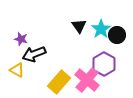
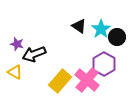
black triangle: rotated 21 degrees counterclockwise
black circle: moved 2 px down
purple star: moved 4 px left, 5 px down
yellow triangle: moved 2 px left, 2 px down
yellow rectangle: moved 1 px right, 1 px up
